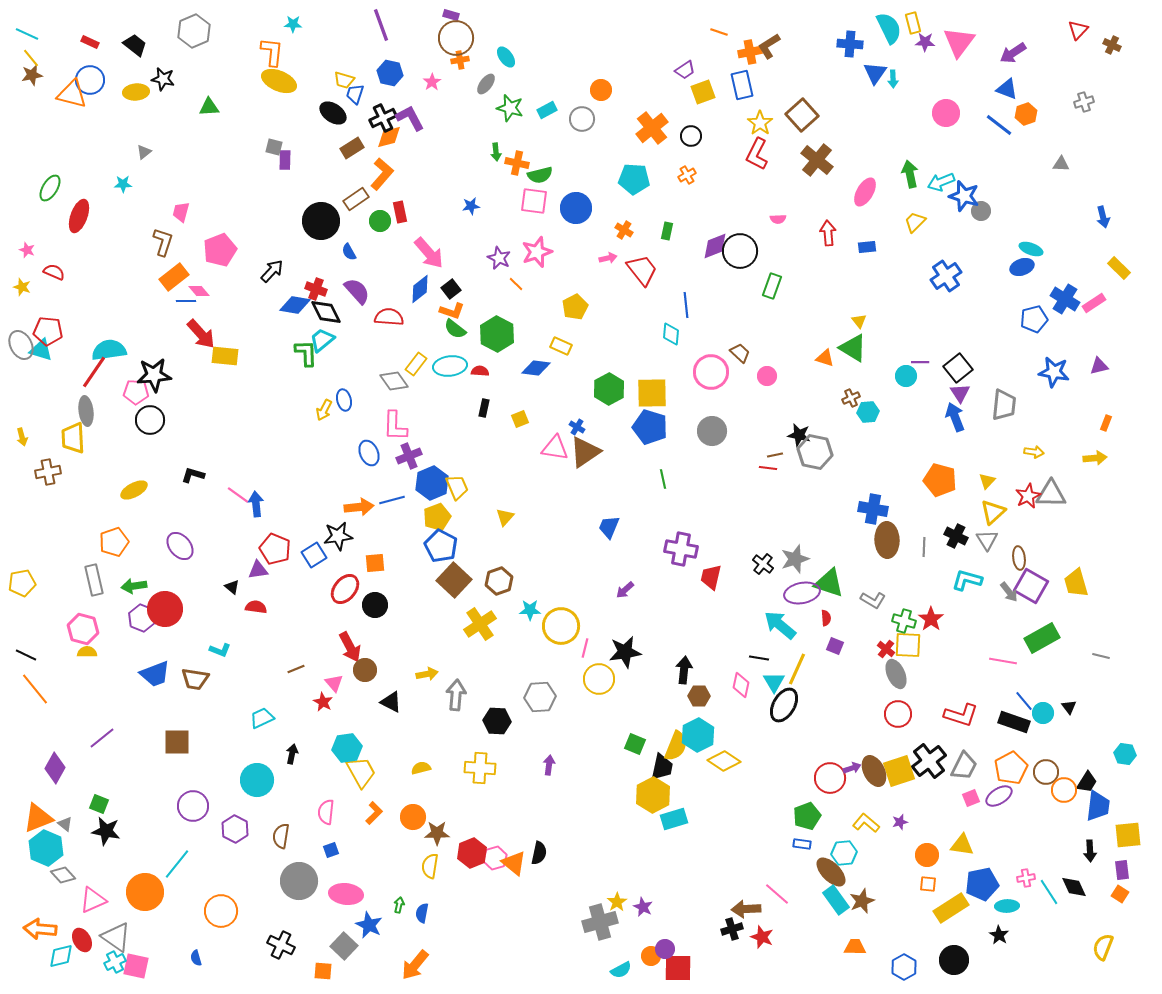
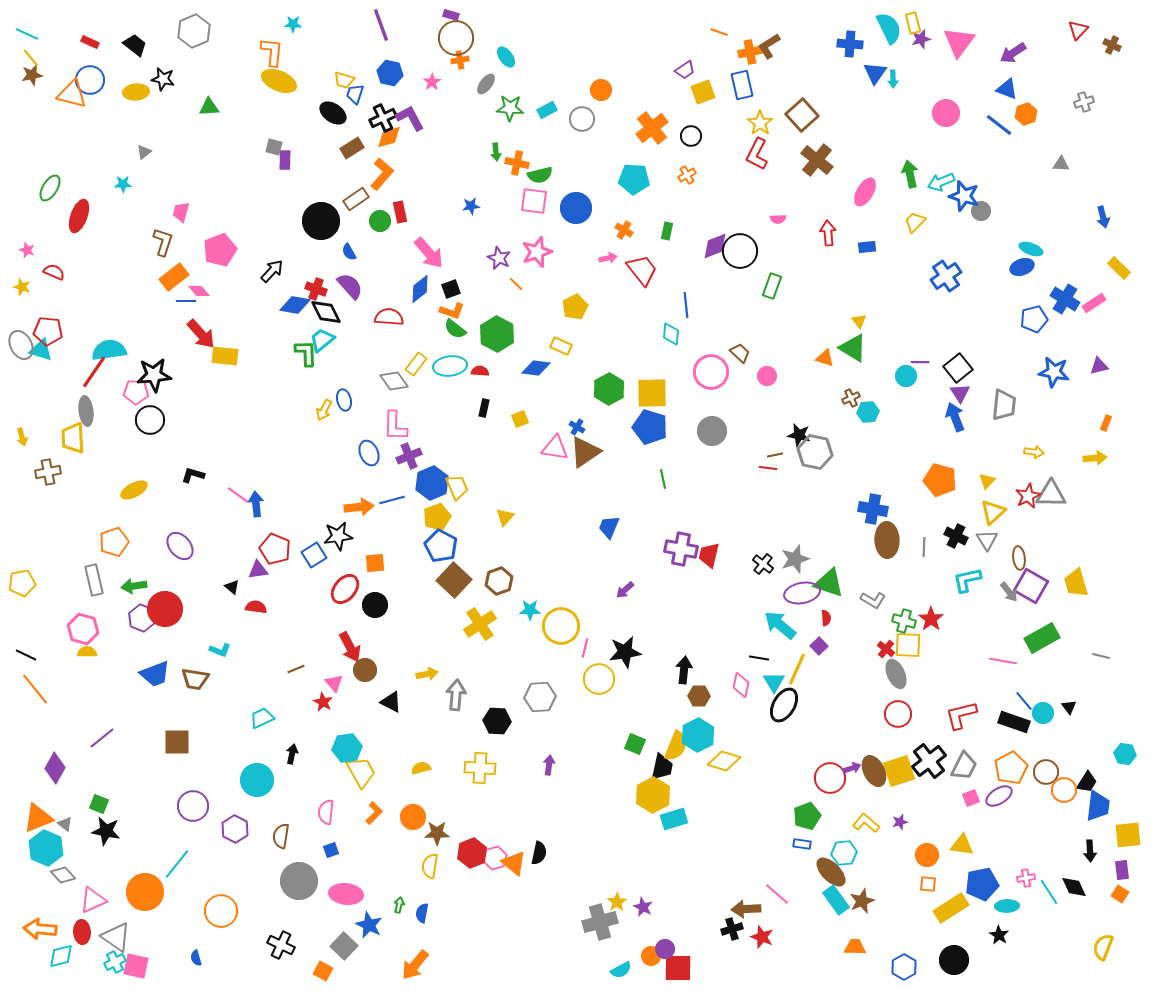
purple star at (925, 42): moved 4 px left, 3 px up; rotated 18 degrees counterclockwise
green star at (510, 108): rotated 12 degrees counterclockwise
black square at (451, 289): rotated 18 degrees clockwise
purple semicircle at (357, 291): moved 7 px left, 5 px up
red trapezoid at (711, 577): moved 2 px left, 22 px up
cyan L-shape at (967, 580): rotated 28 degrees counterclockwise
purple square at (835, 646): moved 16 px left; rotated 24 degrees clockwise
red L-shape at (961, 715): rotated 148 degrees clockwise
yellow diamond at (724, 761): rotated 16 degrees counterclockwise
red ellipse at (82, 940): moved 8 px up; rotated 25 degrees clockwise
orange square at (323, 971): rotated 24 degrees clockwise
